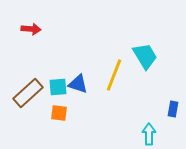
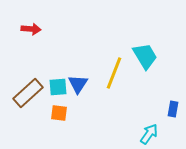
yellow line: moved 2 px up
blue triangle: rotated 45 degrees clockwise
cyan arrow: rotated 35 degrees clockwise
